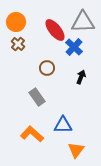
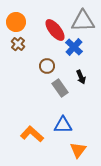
gray triangle: moved 1 px up
brown circle: moved 2 px up
black arrow: rotated 136 degrees clockwise
gray rectangle: moved 23 px right, 9 px up
orange triangle: moved 2 px right
